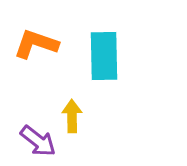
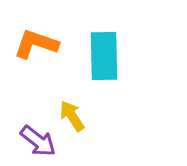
yellow arrow: rotated 32 degrees counterclockwise
